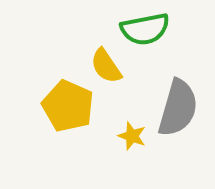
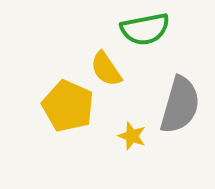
yellow semicircle: moved 3 px down
gray semicircle: moved 2 px right, 3 px up
